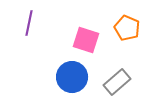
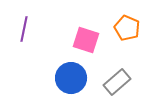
purple line: moved 5 px left, 6 px down
blue circle: moved 1 px left, 1 px down
